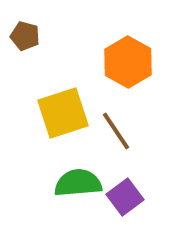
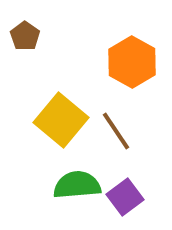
brown pentagon: rotated 20 degrees clockwise
orange hexagon: moved 4 px right
yellow square: moved 2 px left, 7 px down; rotated 32 degrees counterclockwise
green semicircle: moved 1 px left, 2 px down
